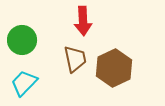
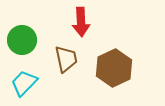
red arrow: moved 2 px left, 1 px down
brown trapezoid: moved 9 px left
